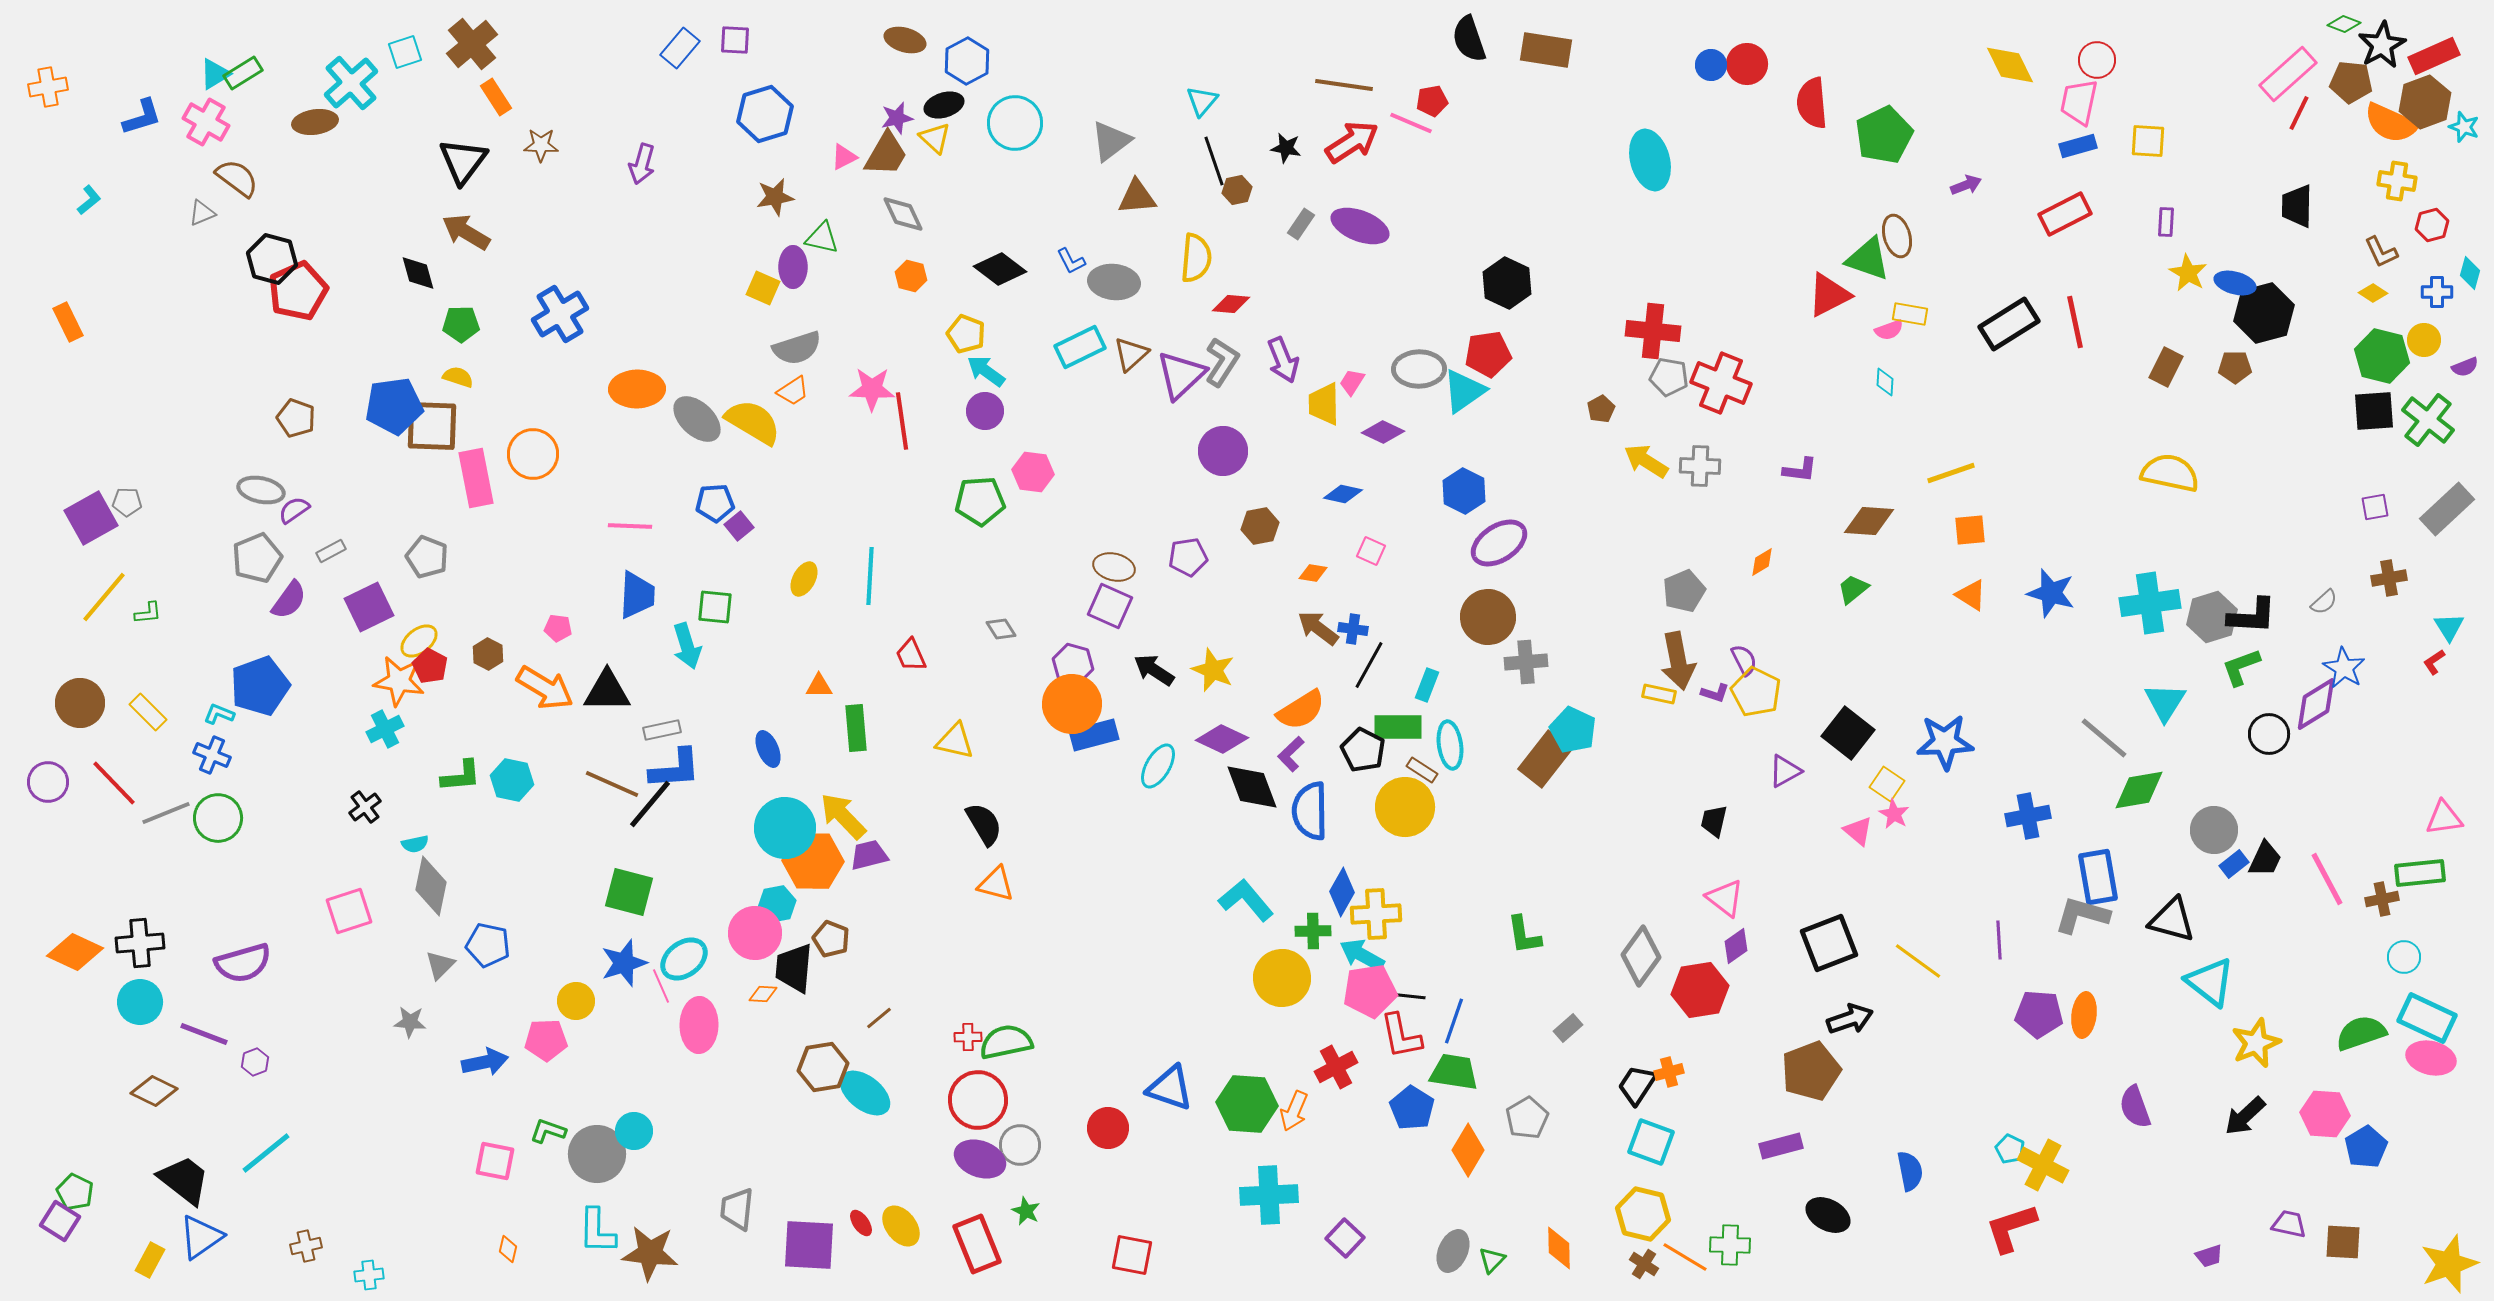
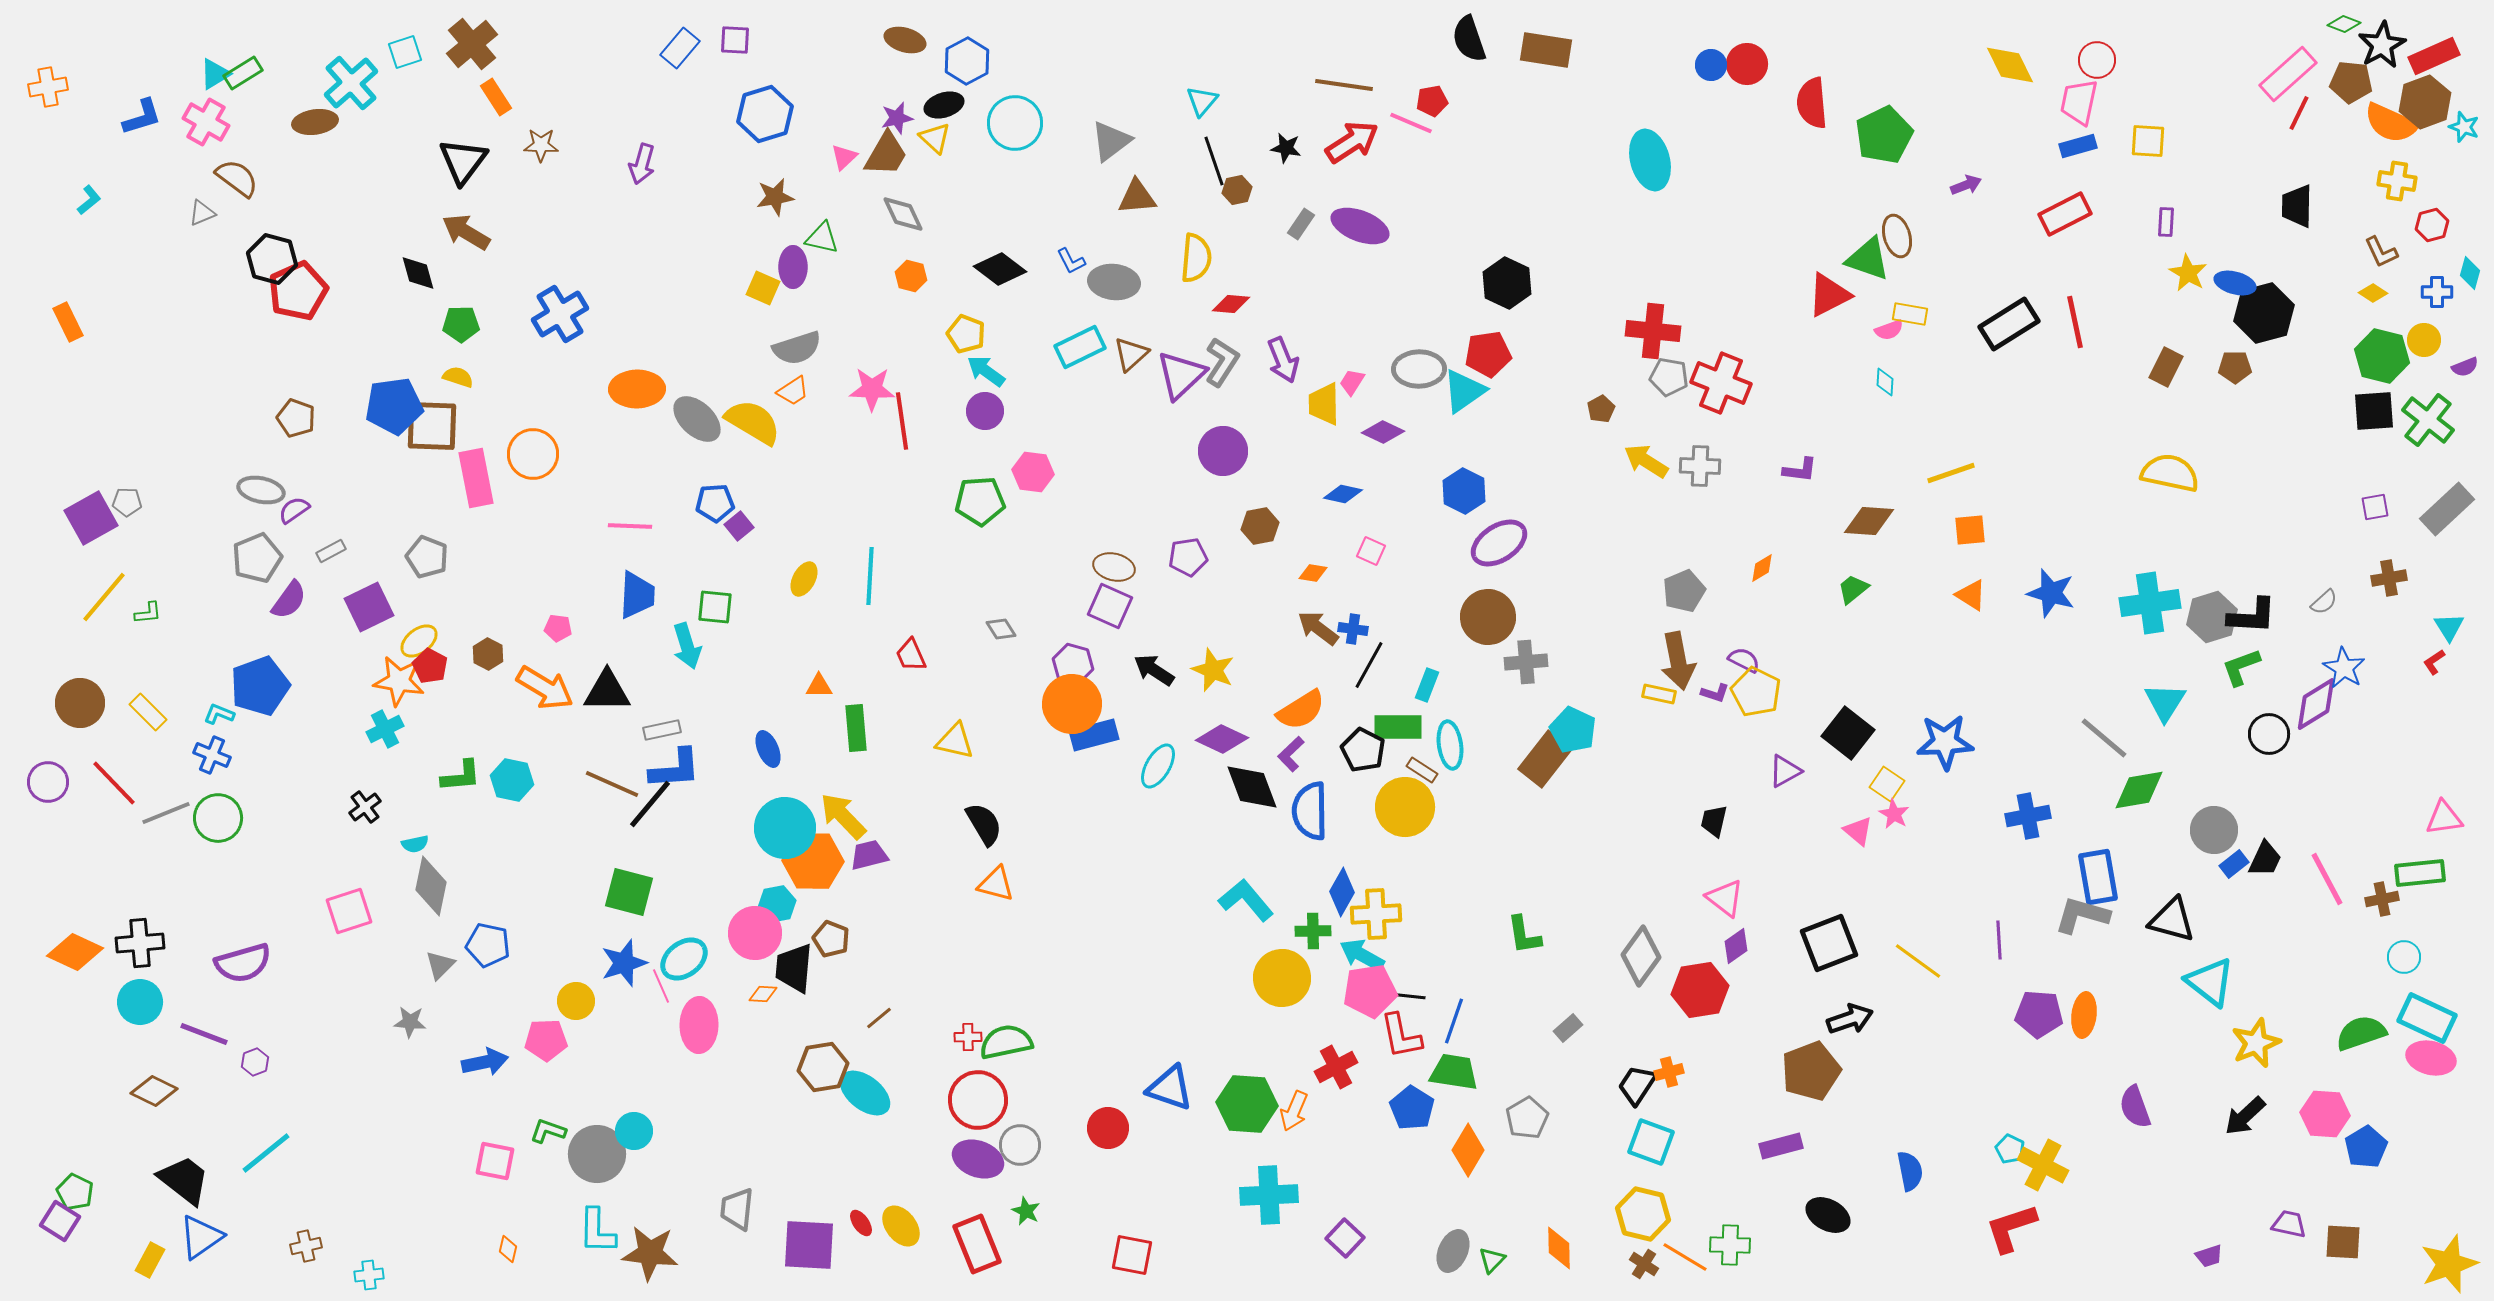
pink triangle at (844, 157): rotated 16 degrees counterclockwise
orange diamond at (1762, 562): moved 6 px down
purple semicircle at (1744, 660): rotated 36 degrees counterclockwise
purple ellipse at (980, 1159): moved 2 px left
